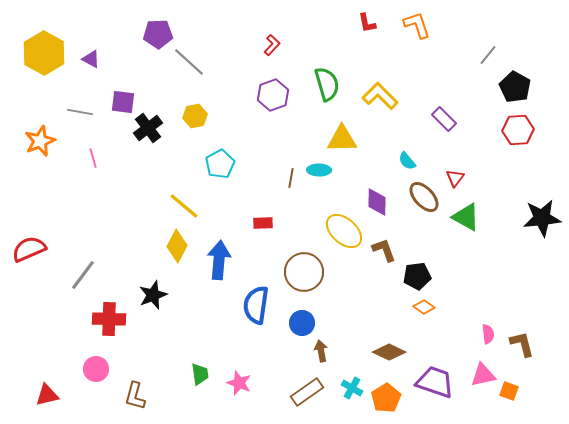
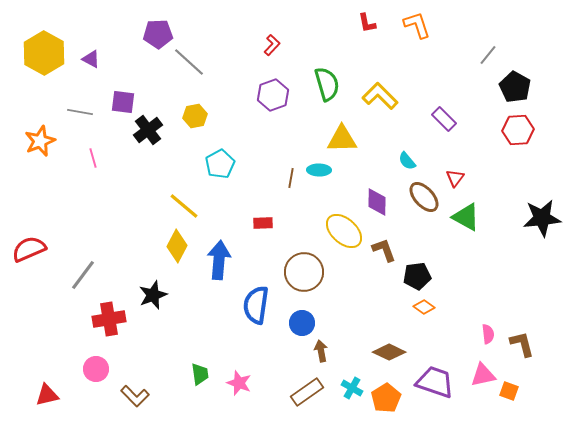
black cross at (148, 128): moved 2 px down
red cross at (109, 319): rotated 12 degrees counterclockwise
brown L-shape at (135, 396): rotated 60 degrees counterclockwise
